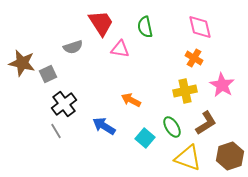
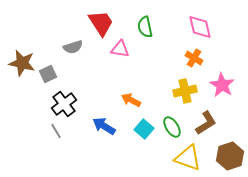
cyan square: moved 1 px left, 9 px up
